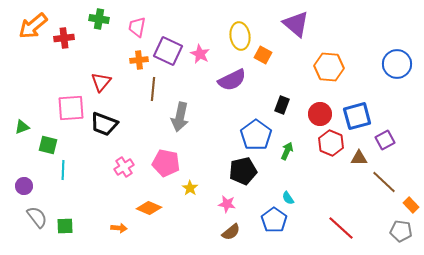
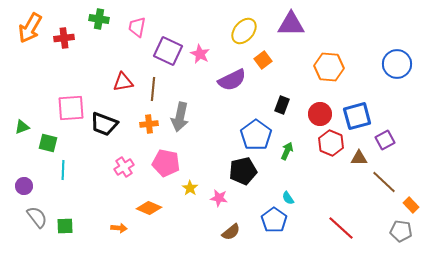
purple triangle at (296, 24): moved 5 px left; rotated 40 degrees counterclockwise
orange arrow at (33, 26): moved 3 px left, 2 px down; rotated 20 degrees counterclockwise
yellow ellipse at (240, 36): moved 4 px right, 5 px up; rotated 48 degrees clockwise
orange square at (263, 55): moved 5 px down; rotated 24 degrees clockwise
orange cross at (139, 60): moved 10 px right, 64 px down
red triangle at (101, 82): moved 22 px right; rotated 40 degrees clockwise
green square at (48, 145): moved 2 px up
pink star at (227, 204): moved 8 px left, 6 px up
